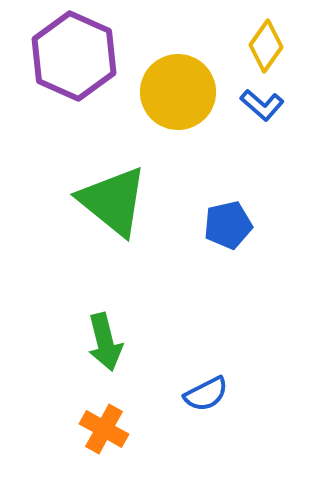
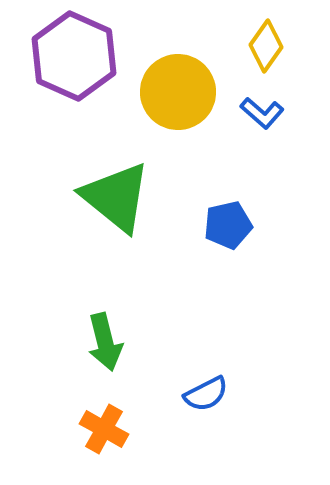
blue L-shape: moved 8 px down
green triangle: moved 3 px right, 4 px up
